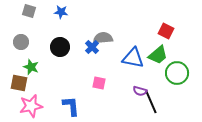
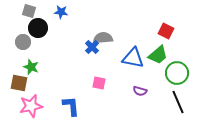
gray circle: moved 2 px right
black circle: moved 22 px left, 19 px up
black line: moved 27 px right
